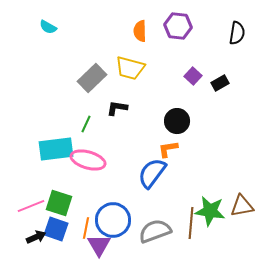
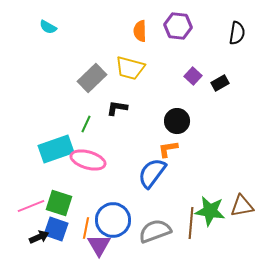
cyan rectangle: rotated 12 degrees counterclockwise
black arrow: moved 3 px right
